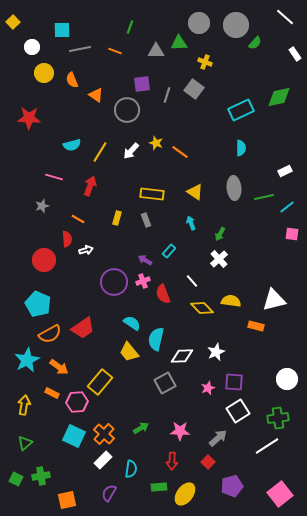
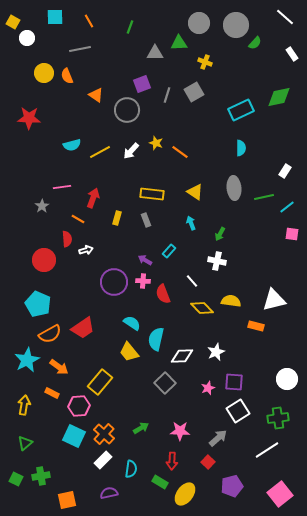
yellow square at (13, 22): rotated 16 degrees counterclockwise
cyan square at (62, 30): moved 7 px left, 13 px up
white circle at (32, 47): moved 5 px left, 9 px up
orange line at (115, 51): moved 26 px left, 30 px up; rotated 40 degrees clockwise
gray triangle at (156, 51): moved 1 px left, 2 px down
white rectangle at (295, 54): moved 3 px left
orange semicircle at (72, 80): moved 5 px left, 4 px up
purple square at (142, 84): rotated 12 degrees counterclockwise
gray square at (194, 89): moved 3 px down; rotated 24 degrees clockwise
yellow line at (100, 152): rotated 30 degrees clockwise
white rectangle at (285, 171): rotated 32 degrees counterclockwise
pink line at (54, 177): moved 8 px right, 10 px down; rotated 24 degrees counterclockwise
red arrow at (90, 186): moved 3 px right, 12 px down
gray star at (42, 206): rotated 16 degrees counterclockwise
white cross at (219, 259): moved 2 px left, 2 px down; rotated 36 degrees counterclockwise
pink cross at (143, 281): rotated 24 degrees clockwise
gray square at (165, 383): rotated 15 degrees counterclockwise
pink hexagon at (77, 402): moved 2 px right, 4 px down
white line at (267, 446): moved 4 px down
green rectangle at (159, 487): moved 1 px right, 5 px up; rotated 35 degrees clockwise
purple semicircle at (109, 493): rotated 48 degrees clockwise
